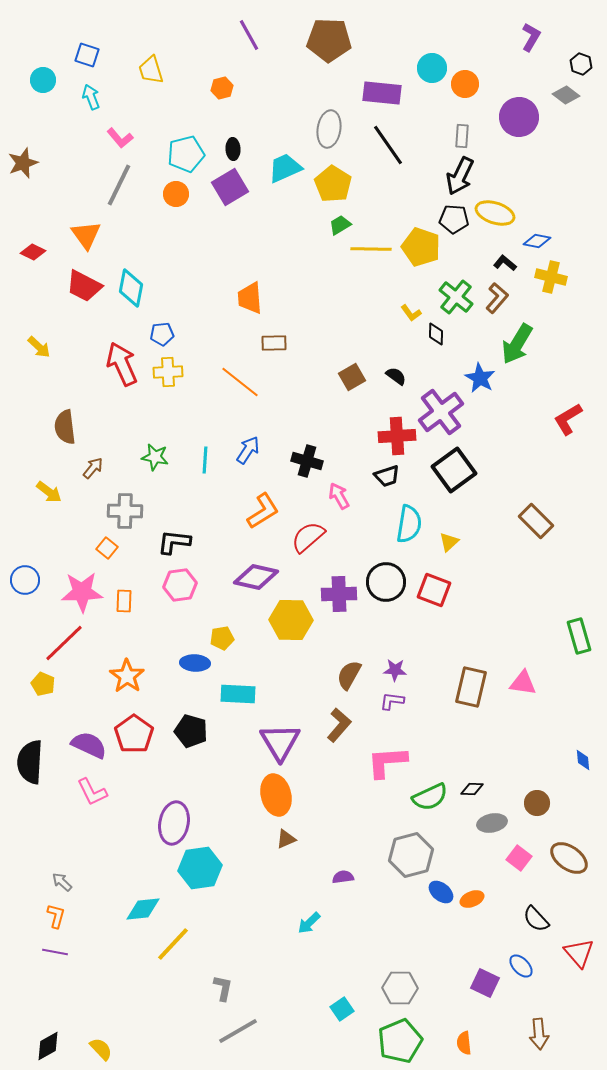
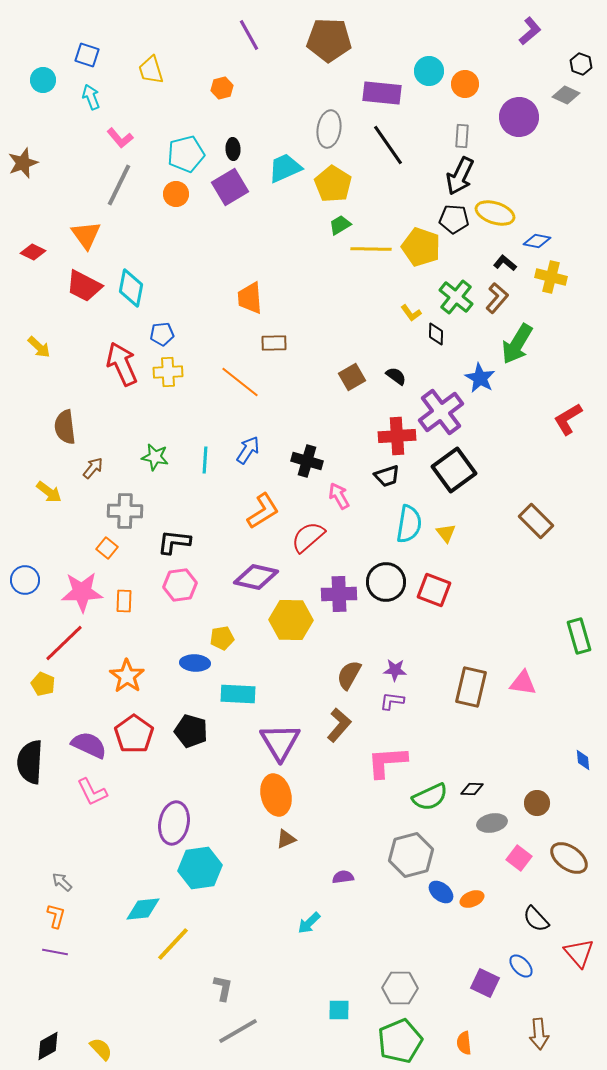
purple L-shape at (531, 37): moved 1 px left, 6 px up; rotated 20 degrees clockwise
cyan circle at (432, 68): moved 3 px left, 3 px down
gray diamond at (566, 95): rotated 12 degrees counterclockwise
yellow triangle at (449, 542): moved 3 px left, 9 px up; rotated 25 degrees counterclockwise
cyan square at (342, 1009): moved 3 px left, 1 px down; rotated 35 degrees clockwise
